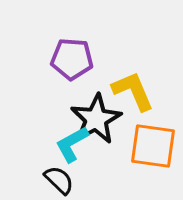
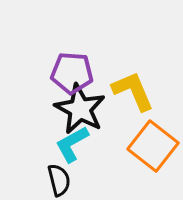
purple pentagon: moved 14 px down
black star: moved 16 px left, 10 px up; rotated 15 degrees counterclockwise
orange square: rotated 30 degrees clockwise
black semicircle: rotated 32 degrees clockwise
